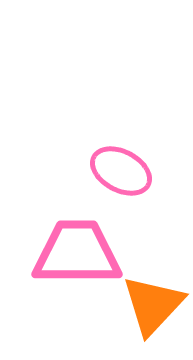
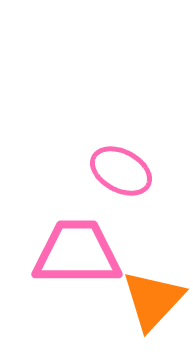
orange triangle: moved 5 px up
